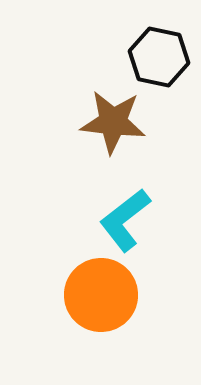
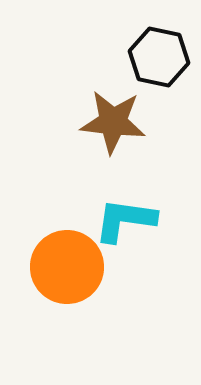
cyan L-shape: rotated 46 degrees clockwise
orange circle: moved 34 px left, 28 px up
